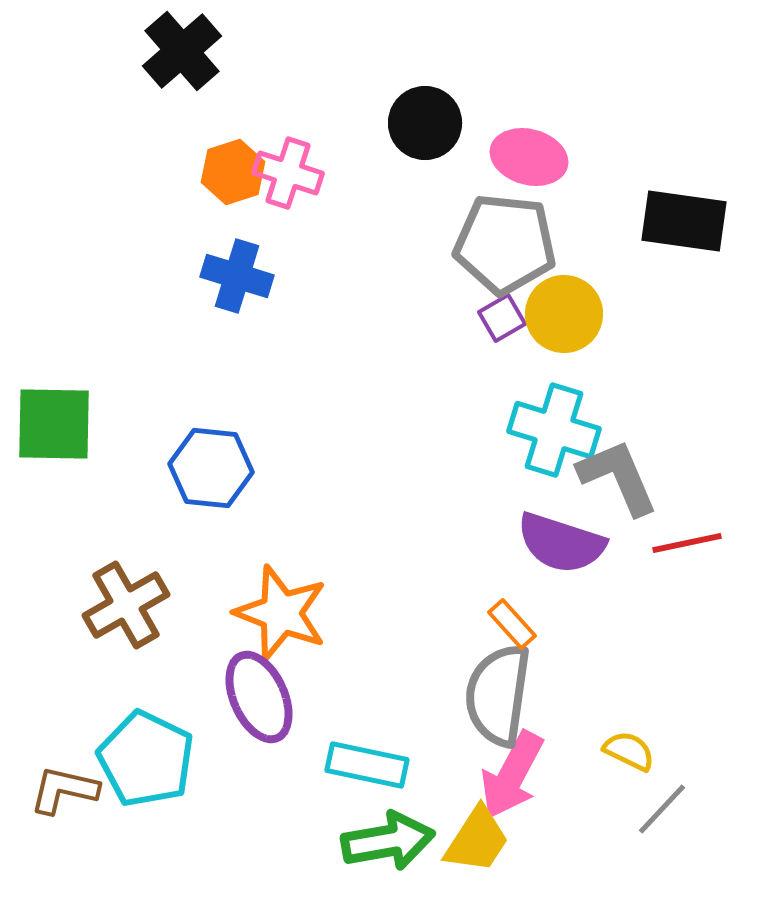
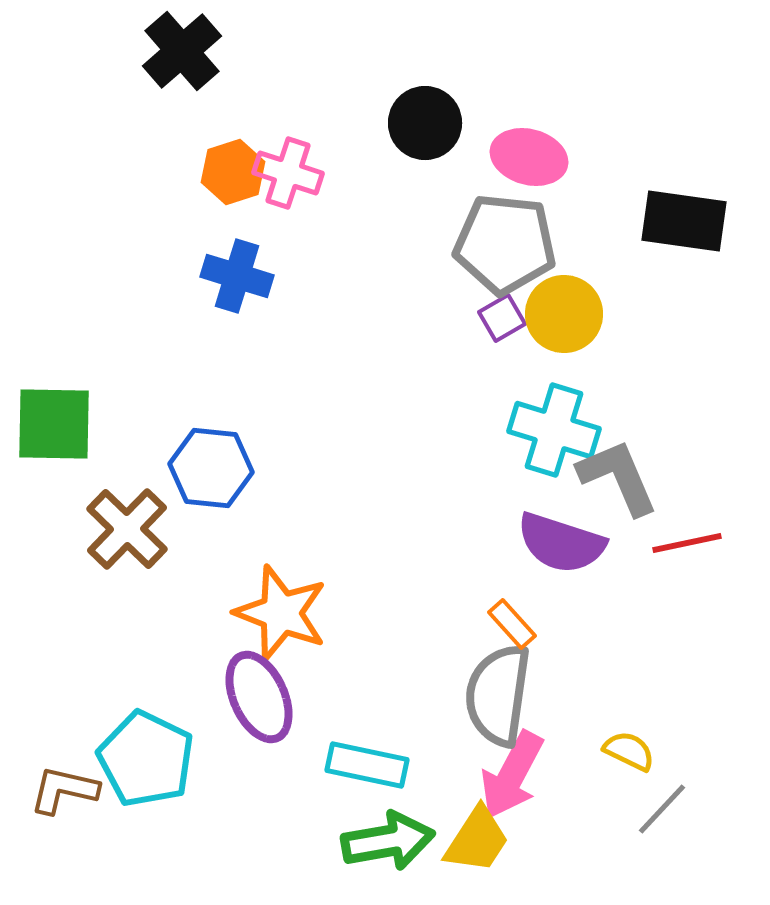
brown cross: moved 1 px right, 76 px up; rotated 16 degrees counterclockwise
